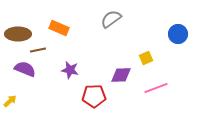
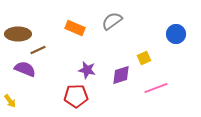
gray semicircle: moved 1 px right, 2 px down
orange rectangle: moved 16 px right
blue circle: moved 2 px left
brown line: rotated 14 degrees counterclockwise
yellow square: moved 2 px left
purple star: moved 17 px right
purple diamond: rotated 15 degrees counterclockwise
red pentagon: moved 18 px left
yellow arrow: rotated 96 degrees clockwise
